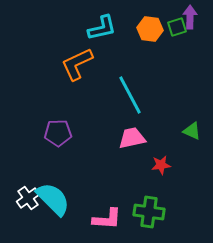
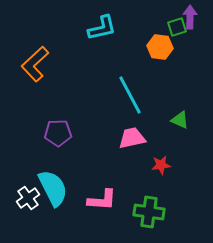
orange hexagon: moved 10 px right, 18 px down
orange L-shape: moved 42 px left; rotated 18 degrees counterclockwise
green triangle: moved 12 px left, 11 px up
cyan semicircle: moved 11 px up; rotated 18 degrees clockwise
pink L-shape: moved 5 px left, 19 px up
